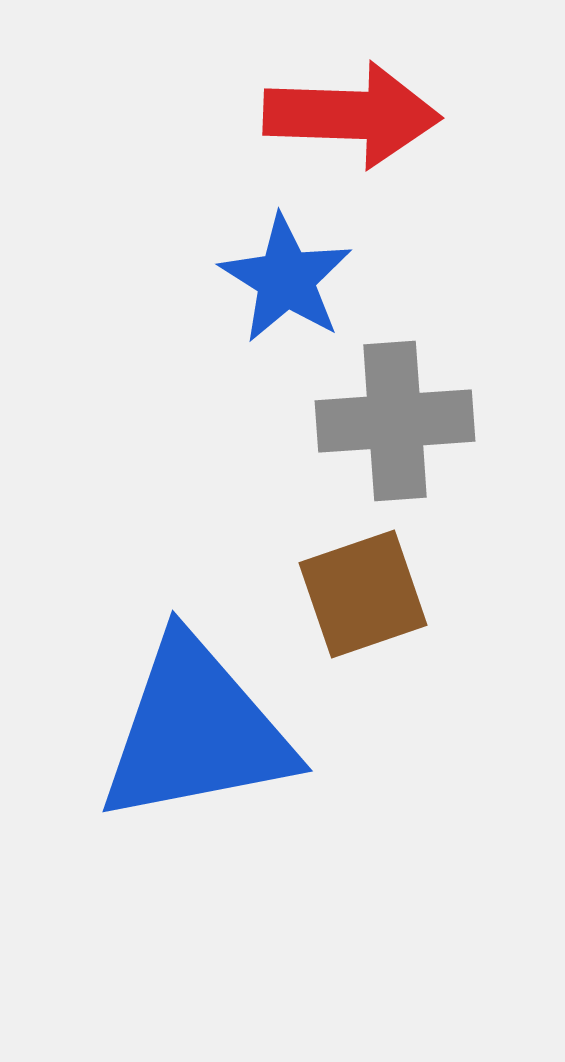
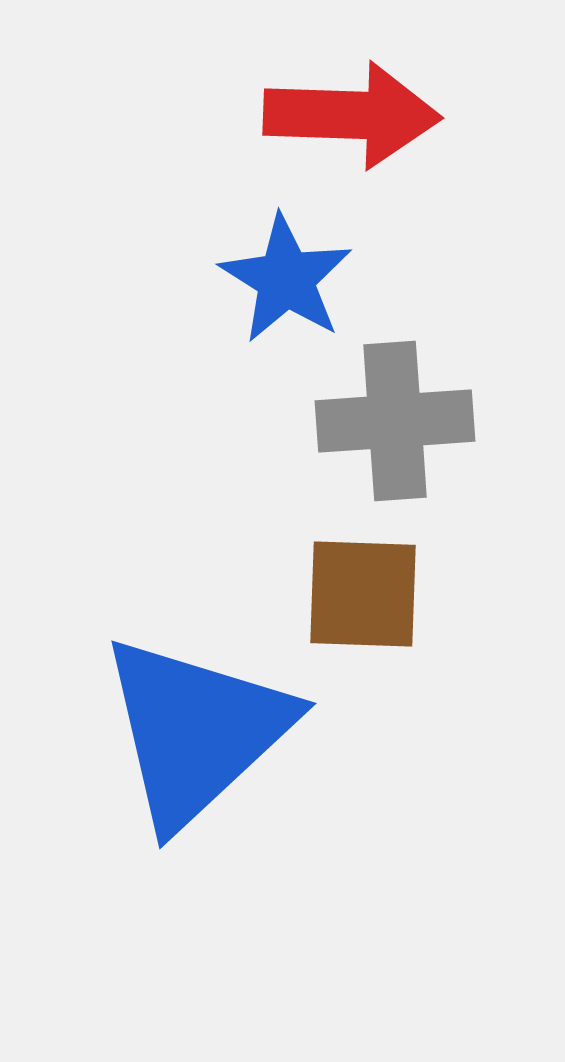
brown square: rotated 21 degrees clockwise
blue triangle: rotated 32 degrees counterclockwise
